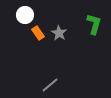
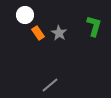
green L-shape: moved 2 px down
